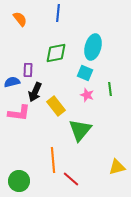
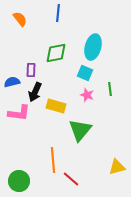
purple rectangle: moved 3 px right
yellow rectangle: rotated 36 degrees counterclockwise
